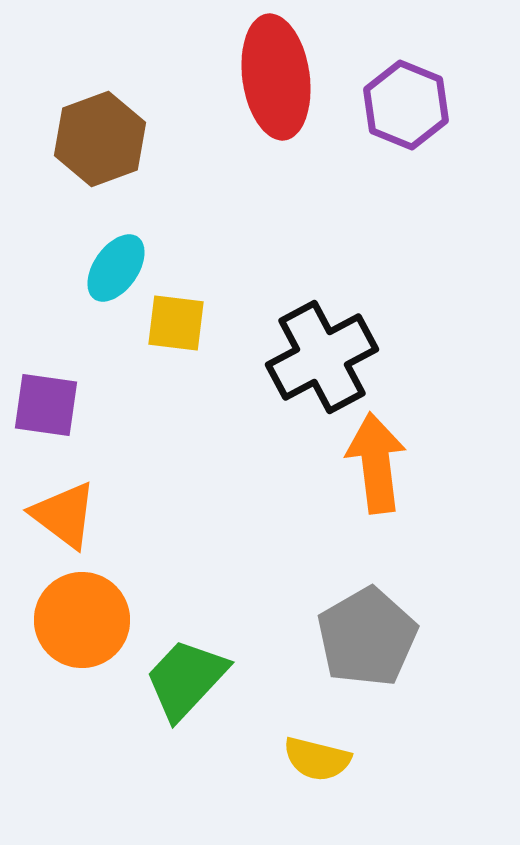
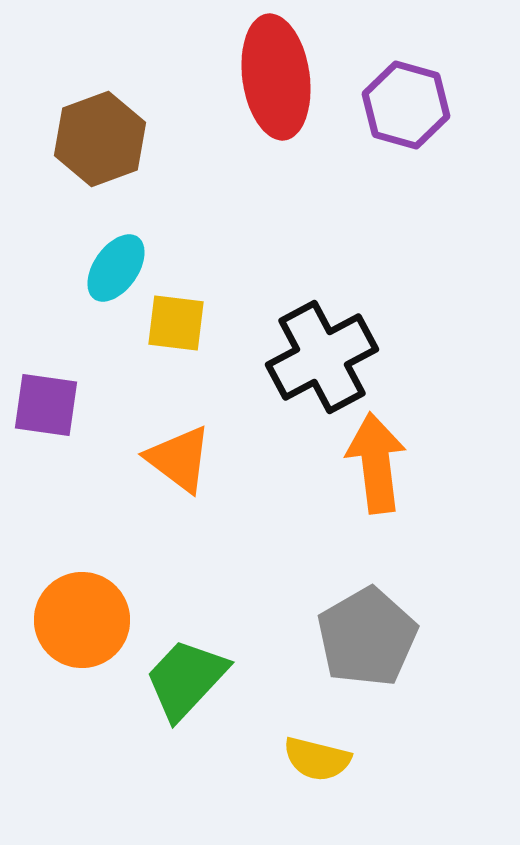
purple hexagon: rotated 6 degrees counterclockwise
orange triangle: moved 115 px right, 56 px up
